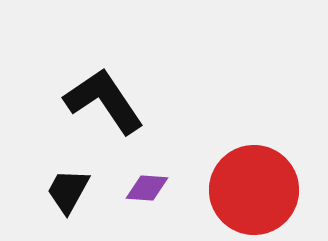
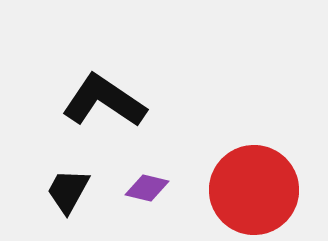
black L-shape: rotated 22 degrees counterclockwise
purple diamond: rotated 9 degrees clockwise
